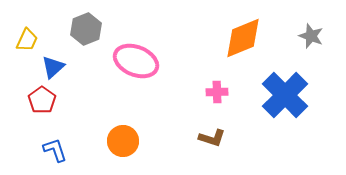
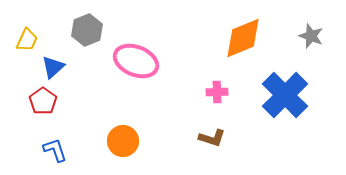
gray hexagon: moved 1 px right, 1 px down
red pentagon: moved 1 px right, 1 px down
